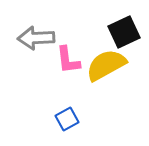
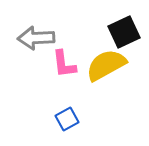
pink L-shape: moved 4 px left, 4 px down
